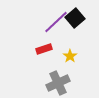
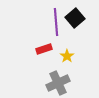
purple line: rotated 52 degrees counterclockwise
yellow star: moved 3 px left
